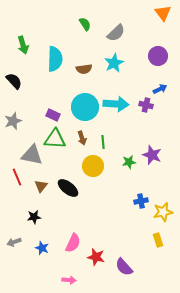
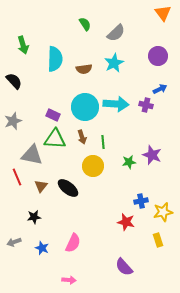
brown arrow: moved 1 px up
red star: moved 30 px right, 35 px up
